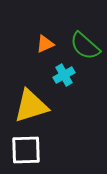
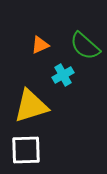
orange triangle: moved 5 px left, 1 px down
cyan cross: moved 1 px left
